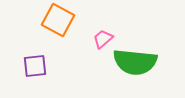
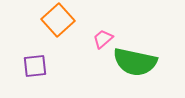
orange square: rotated 20 degrees clockwise
green semicircle: rotated 6 degrees clockwise
